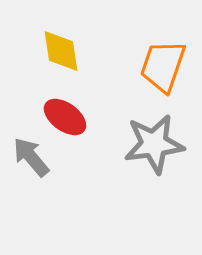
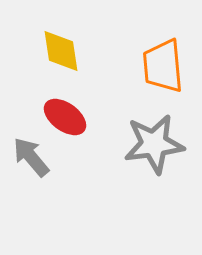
orange trapezoid: rotated 24 degrees counterclockwise
